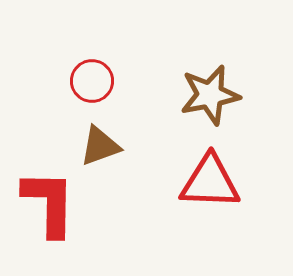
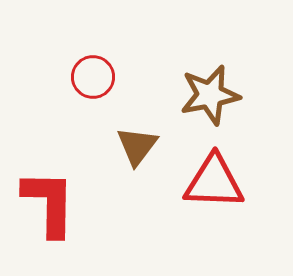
red circle: moved 1 px right, 4 px up
brown triangle: moved 37 px right; rotated 33 degrees counterclockwise
red triangle: moved 4 px right
